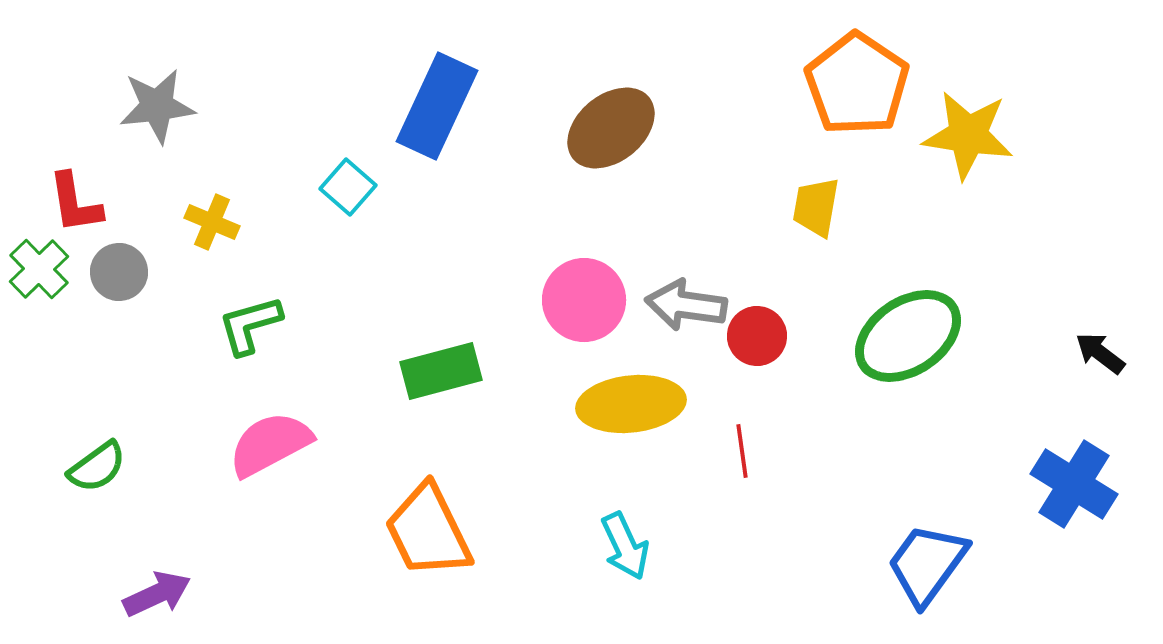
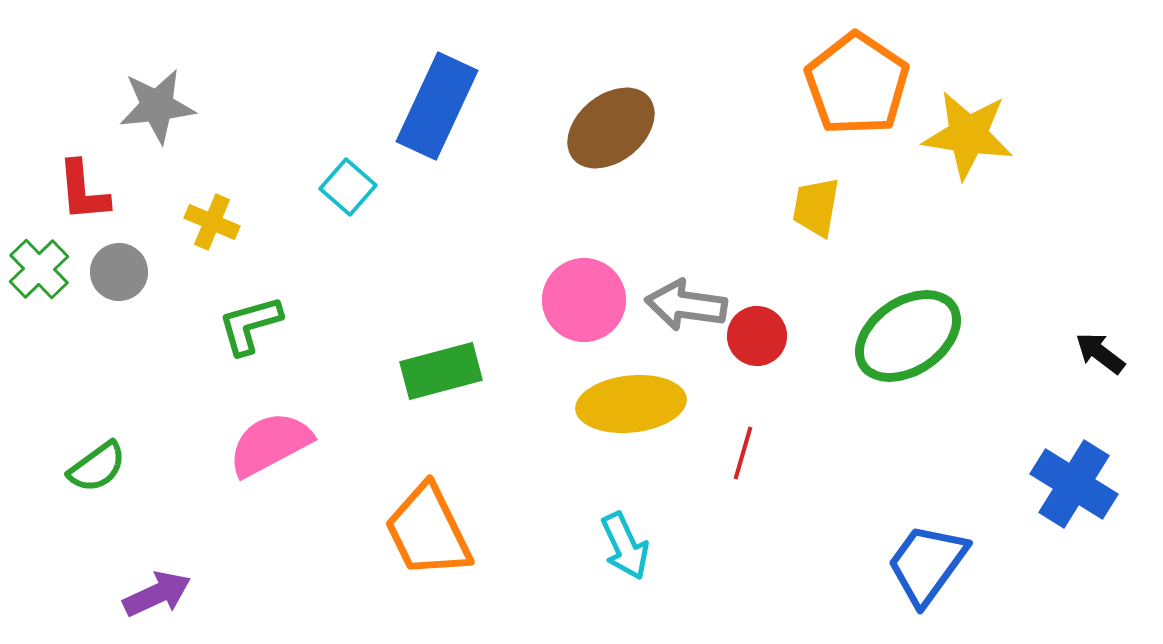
red L-shape: moved 8 px right, 12 px up; rotated 4 degrees clockwise
red line: moved 1 px right, 2 px down; rotated 24 degrees clockwise
